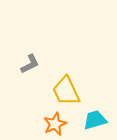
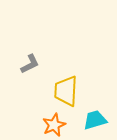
yellow trapezoid: rotated 28 degrees clockwise
orange star: moved 1 px left, 1 px down
